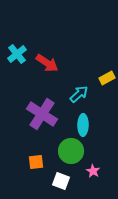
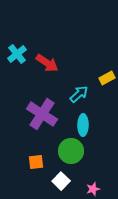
pink star: moved 18 px down; rotated 24 degrees clockwise
white square: rotated 24 degrees clockwise
